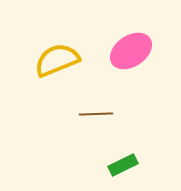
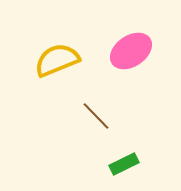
brown line: moved 2 px down; rotated 48 degrees clockwise
green rectangle: moved 1 px right, 1 px up
